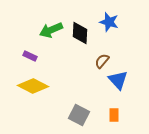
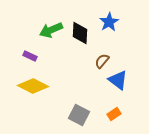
blue star: rotated 24 degrees clockwise
blue triangle: rotated 10 degrees counterclockwise
orange rectangle: moved 1 px up; rotated 56 degrees clockwise
